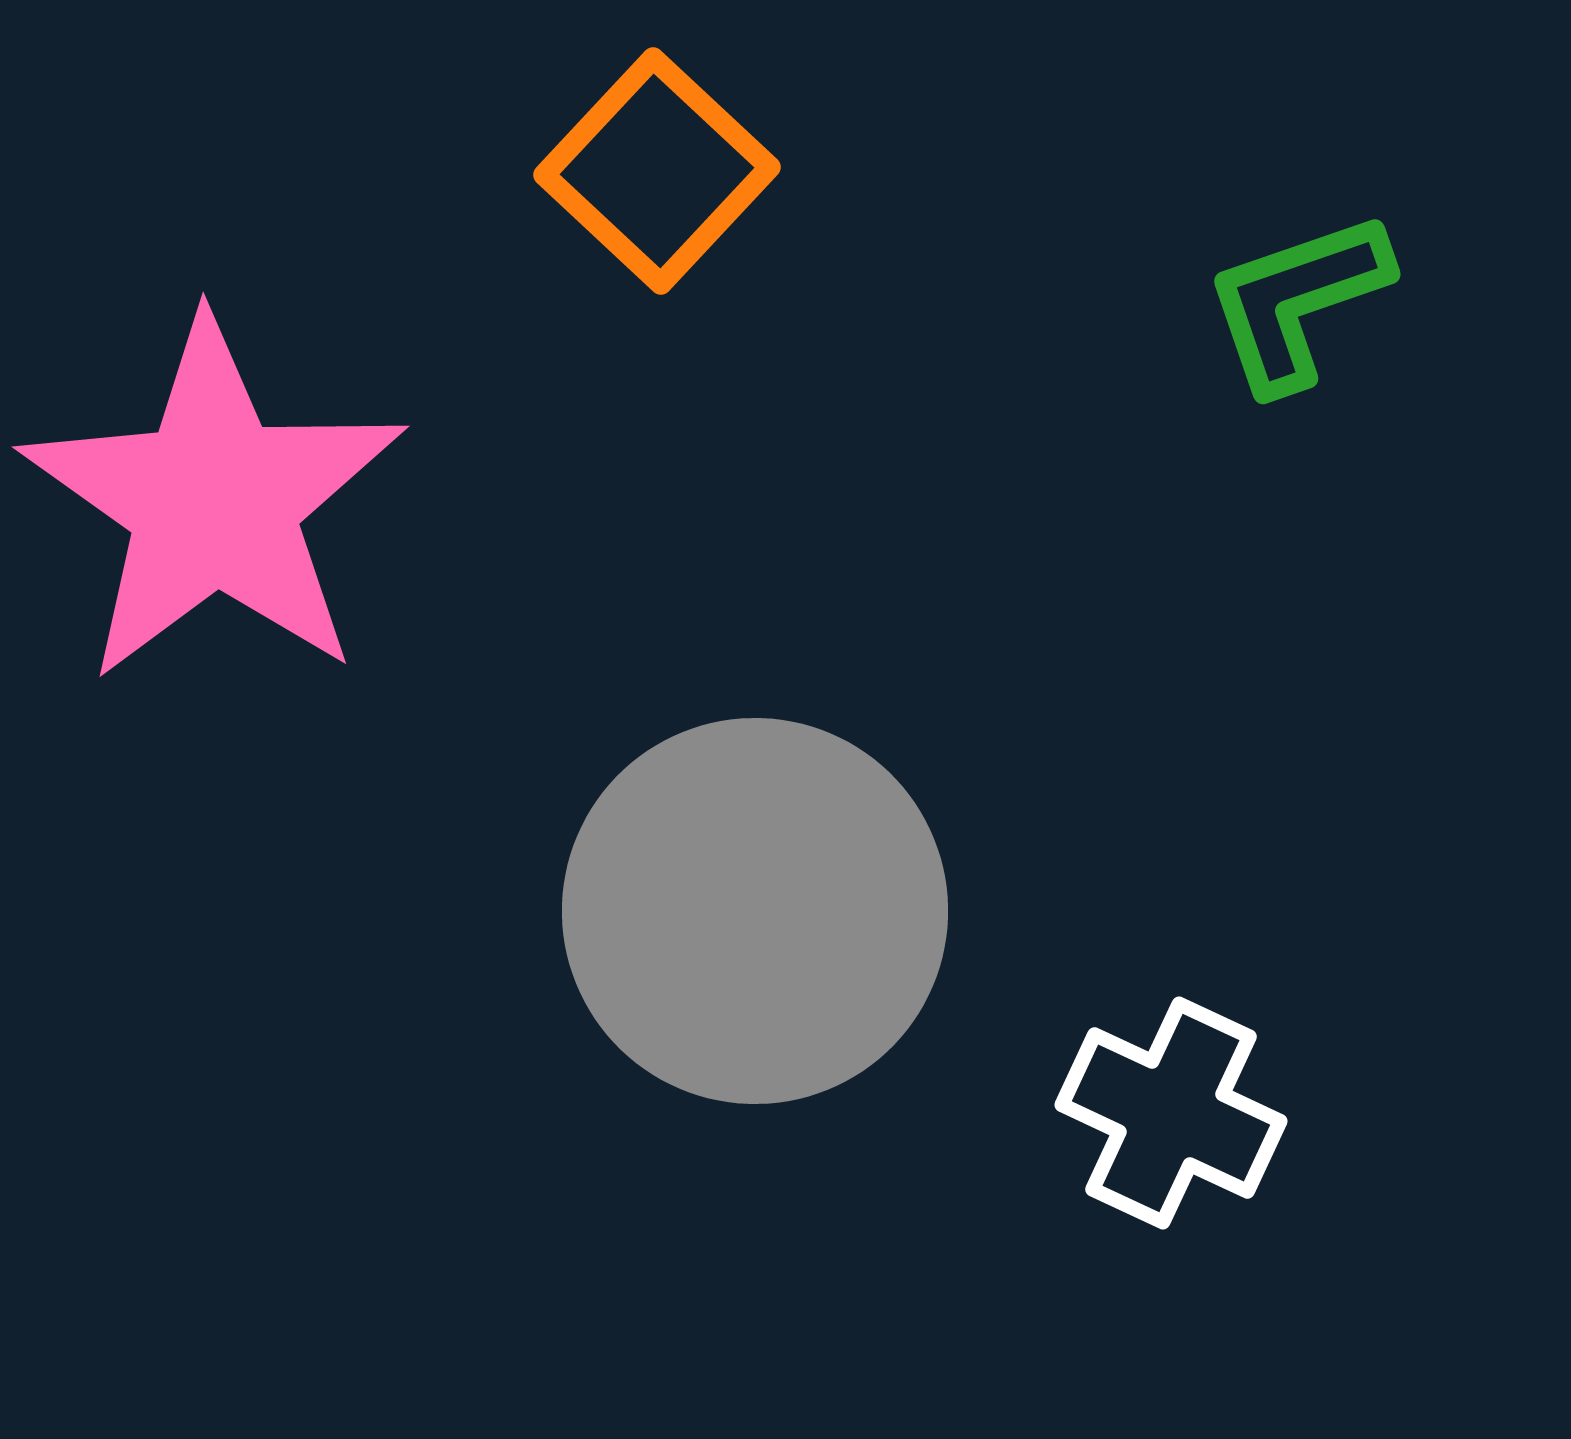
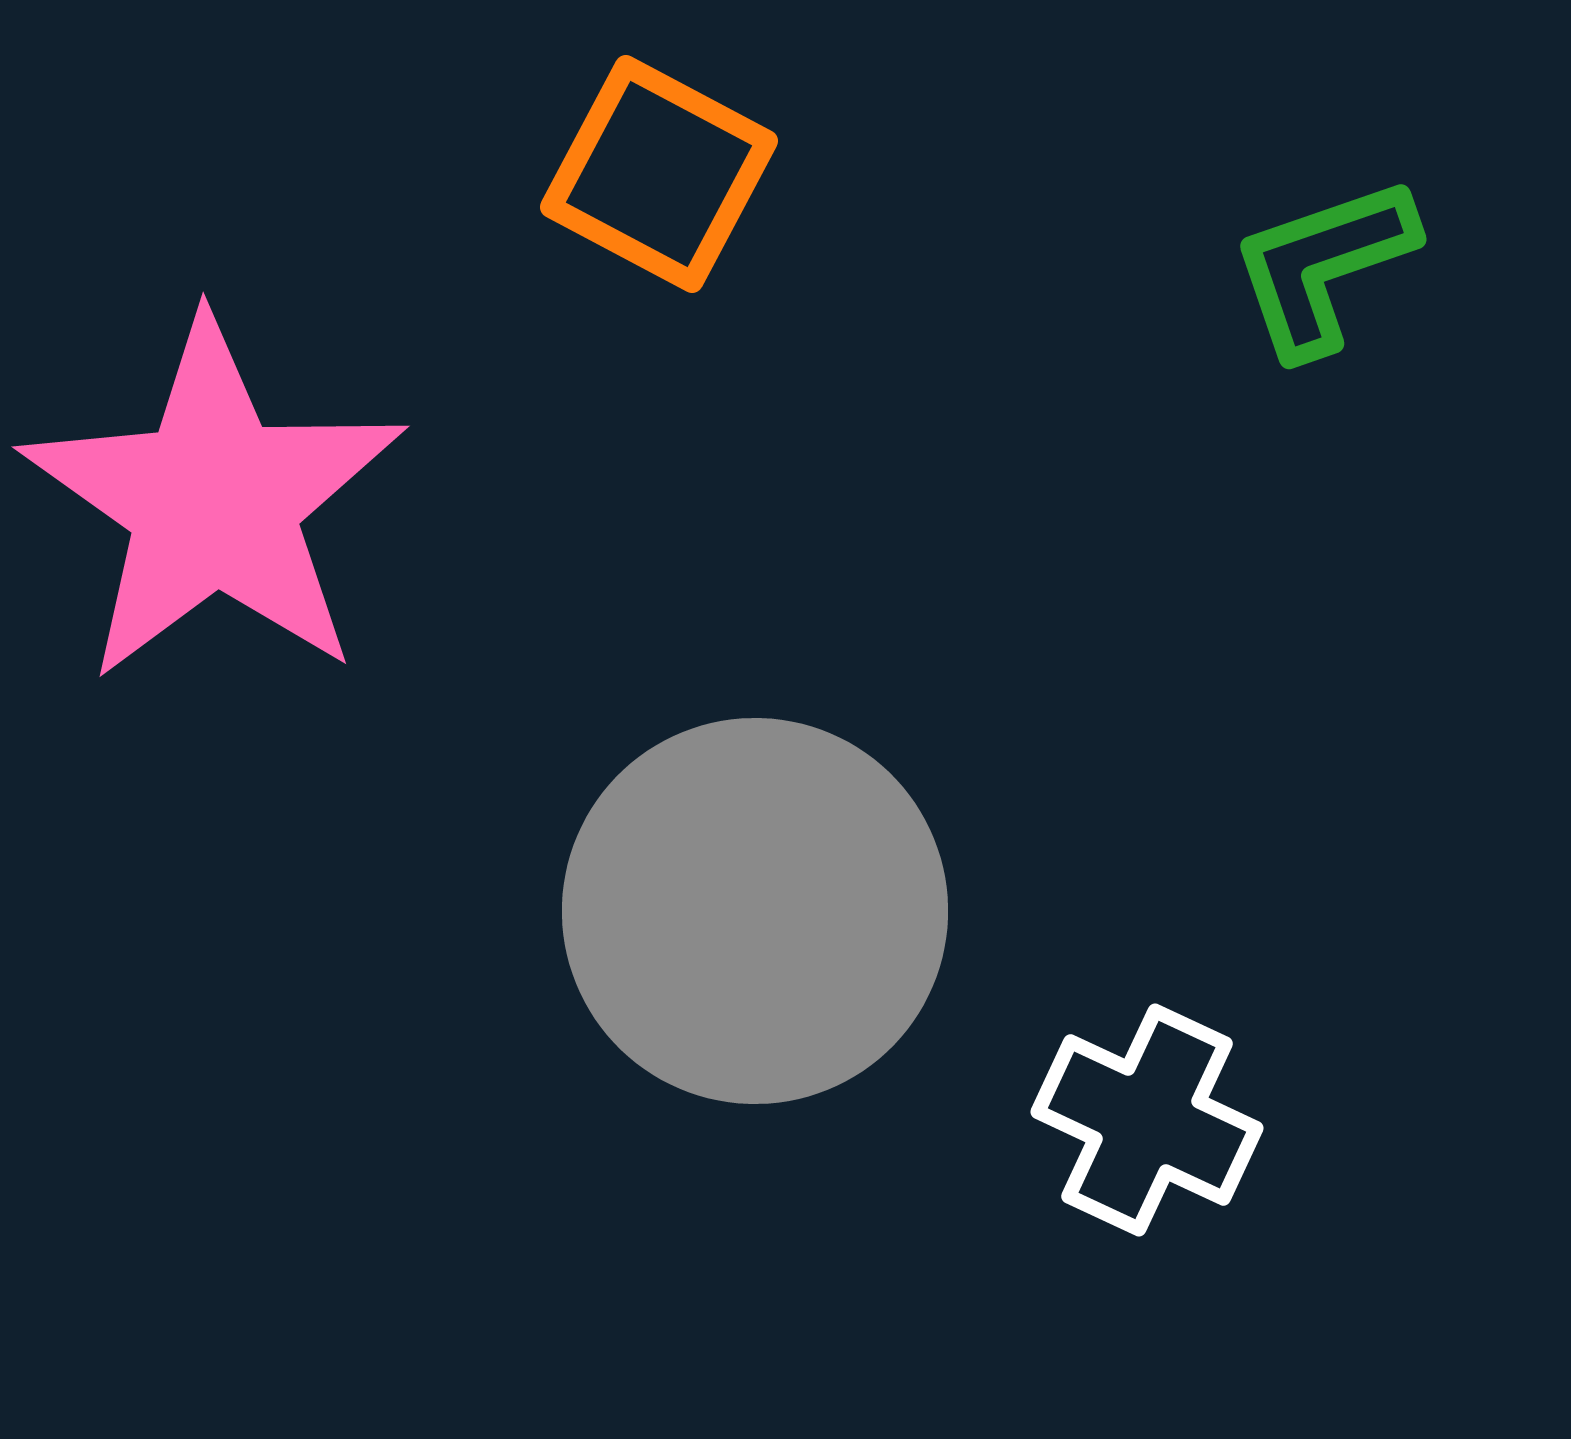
orange square: moved 2 px right, 3 px down; rotated 15 degrees counterclockwise
green L-shape: moved 26 px right, 35 px up
white cross: moved 24 px left, 7 px down
